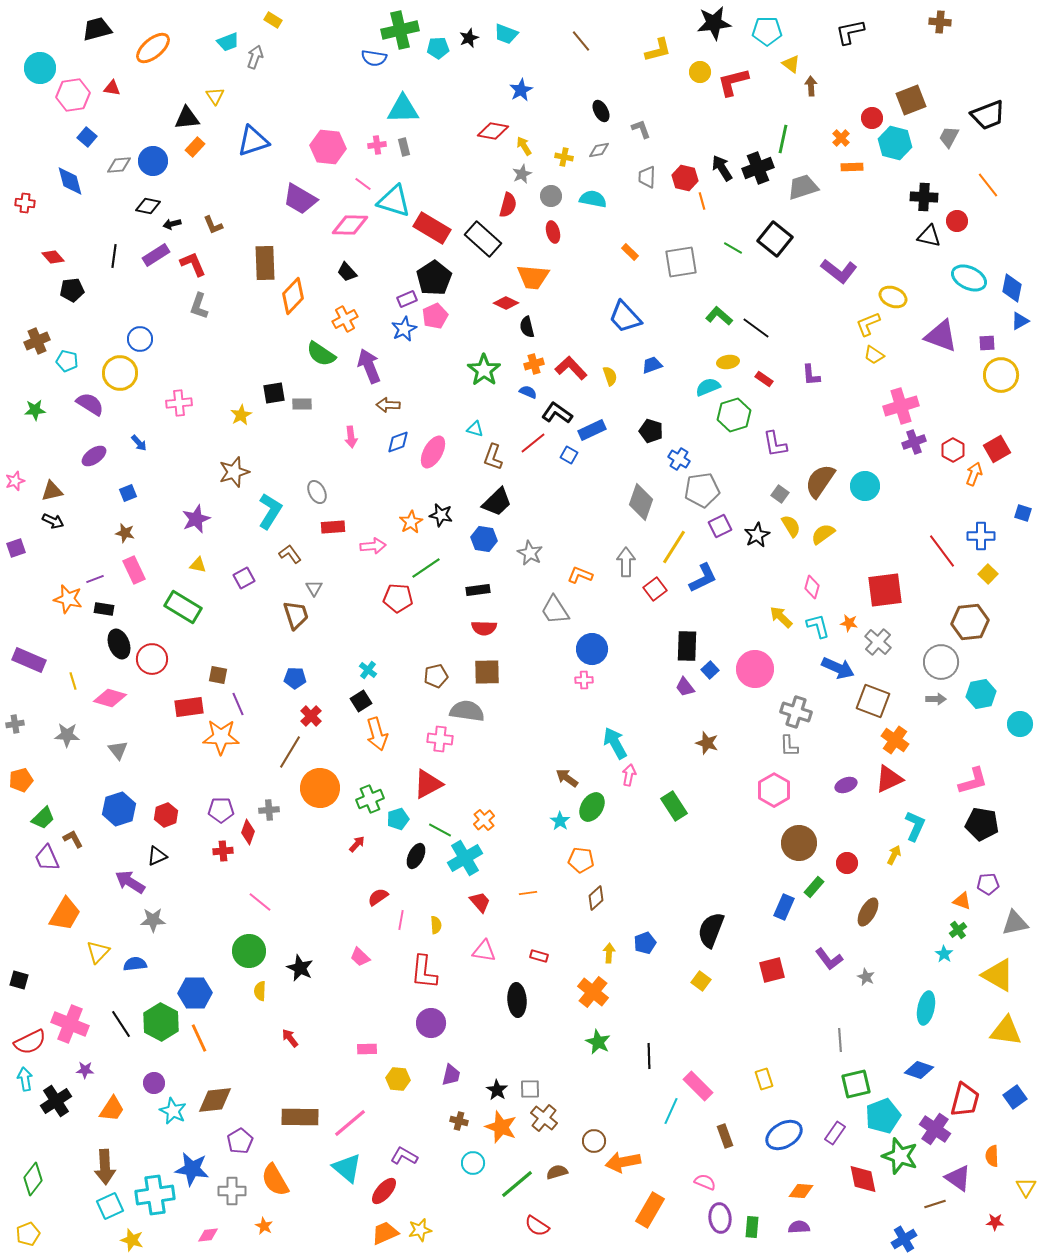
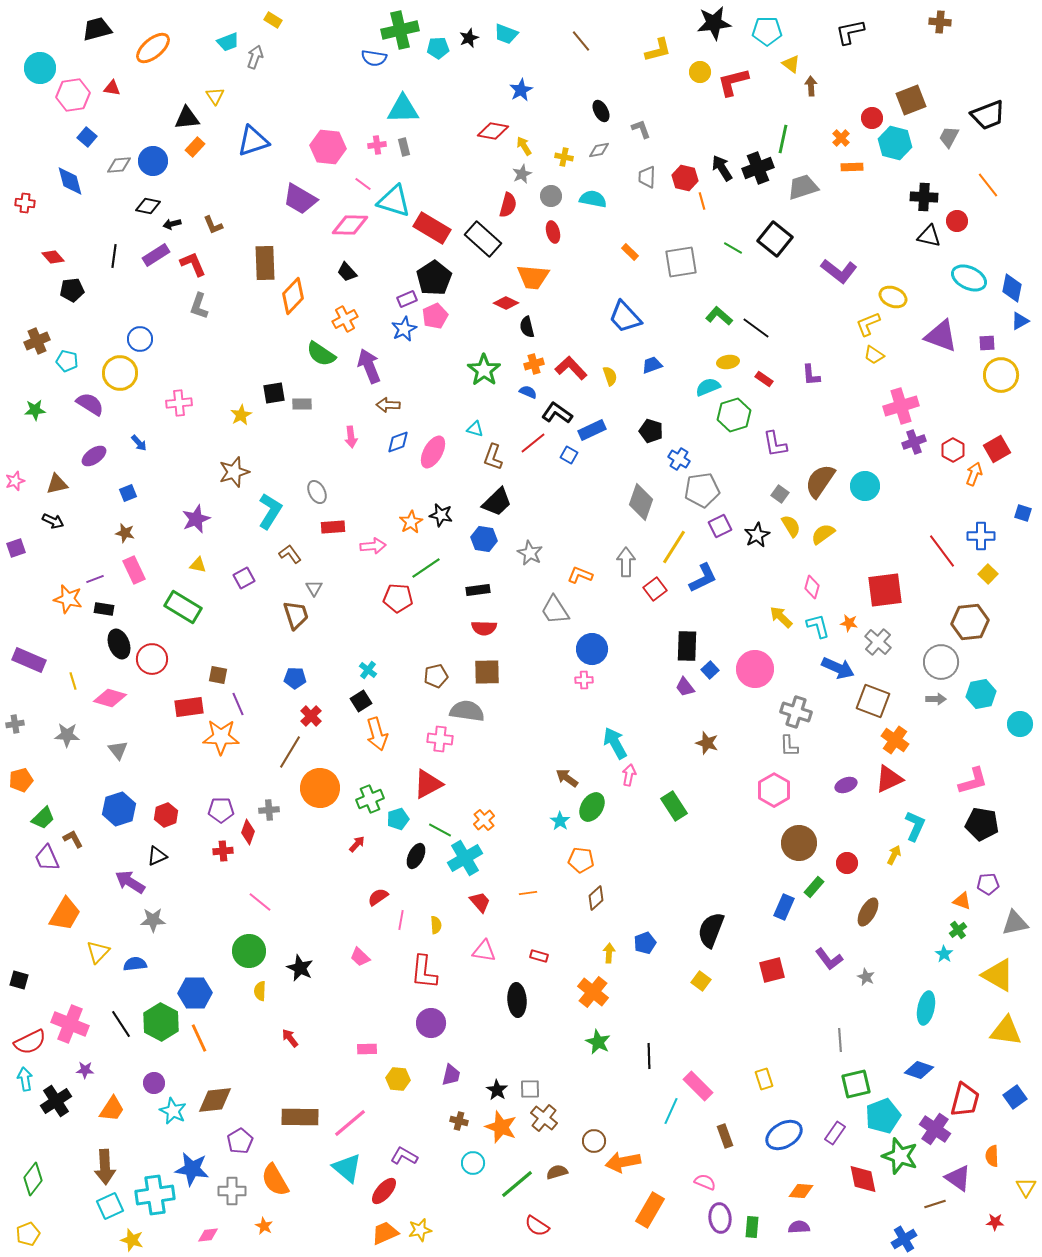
brown triangle at (52, 491): moved 5 px right, 7 px up
